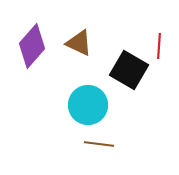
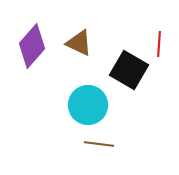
red line: moved 2 px up
